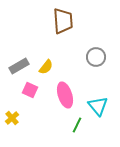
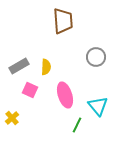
yellow semicircle: rotated 35 degrees counterclockwise
